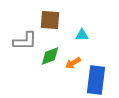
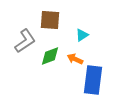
cyan triangle: rotated 32 degrees counterclockwise
gray L-shape: rotated 35 degrees counterclockwise
orange arrow: moved 2 px right, 4 px up; rotated 56 degrees clockwise
blue rectangle: moved 3 px left
